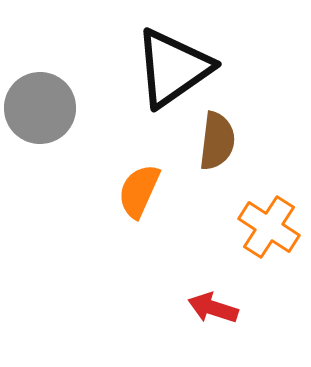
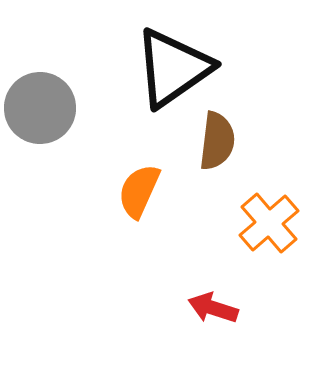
orange cross: moved 4 px up; rotated 16 degrees clockwise
